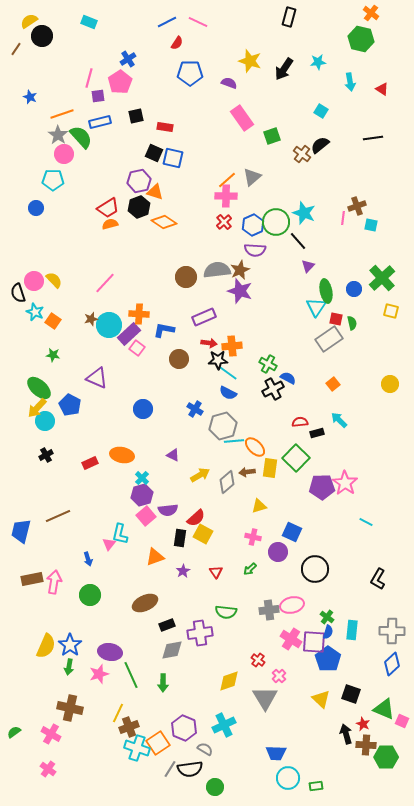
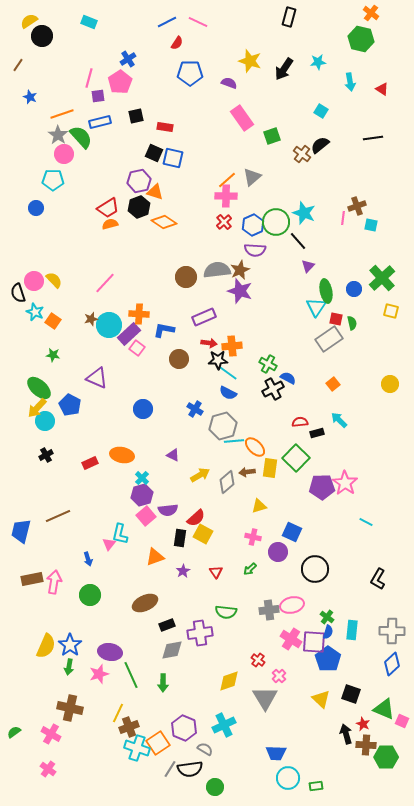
brown line at (16, 49): moved 2 px right, 16 px down
